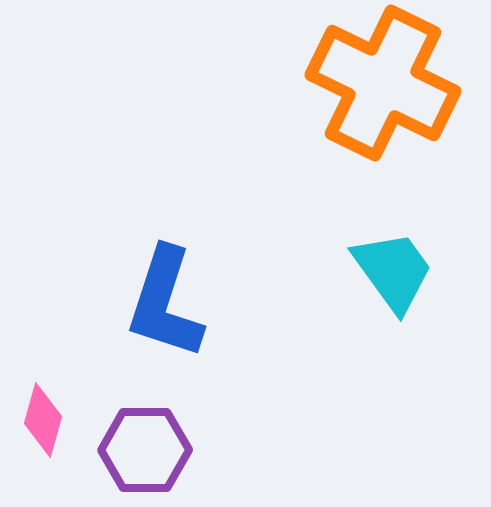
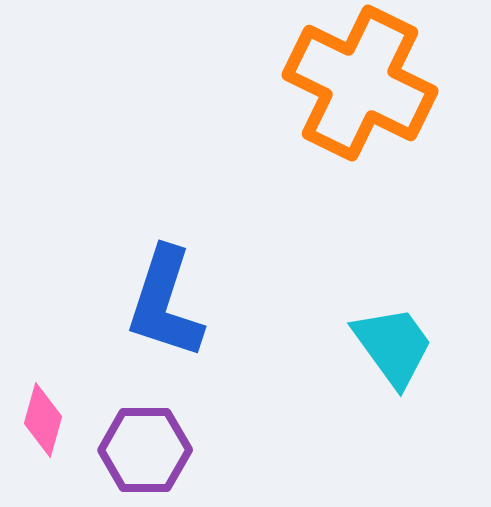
orange cross: moved 23 px left
cyan trapezoid: moved 75 px down
